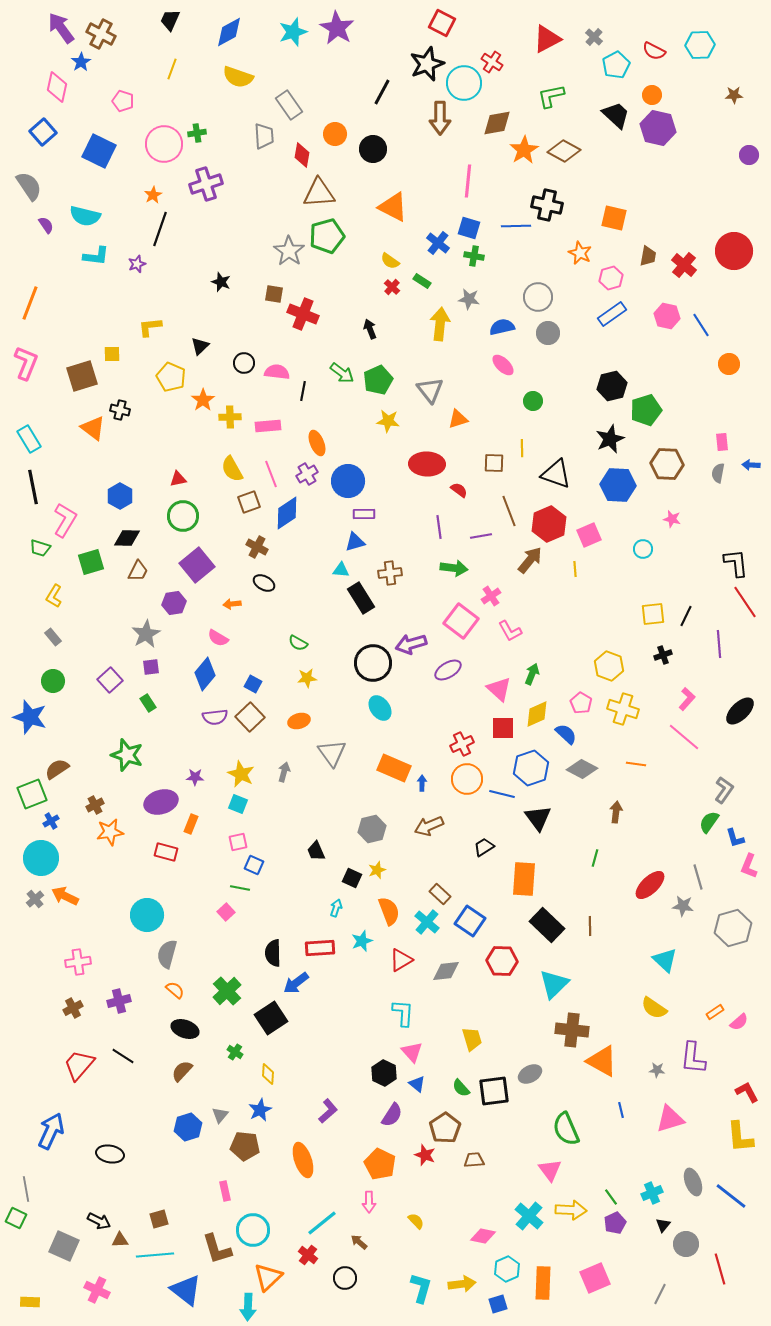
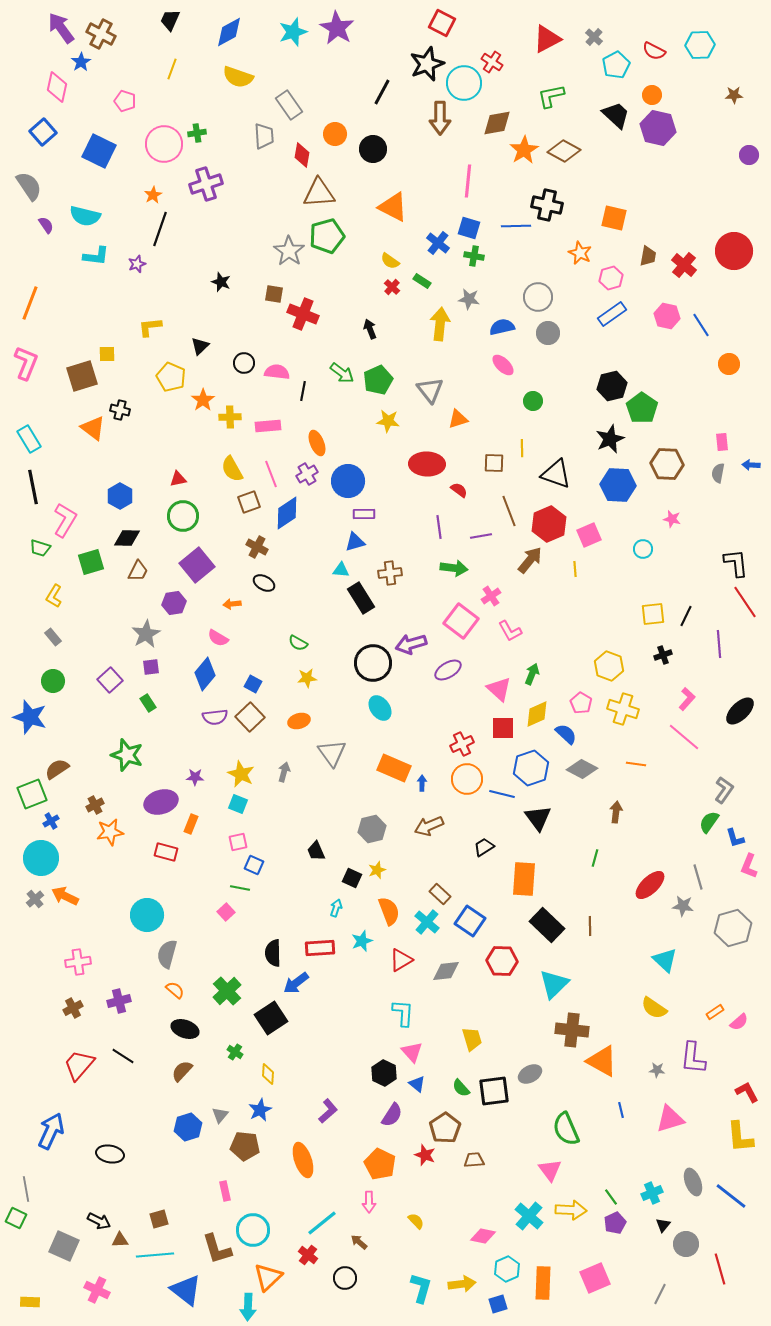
pink pentagon at (123, 101): moved 2 px right
yellow square at (112, 354): moved 5 px left
green pentagon at (646, 410): moved 4 px left, 2 px up; rotated 20 degrees counterclockwise
